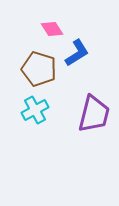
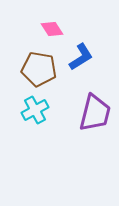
blue L-shape: moved 4 px right, 4 px down
brown pentagon: rotated 8 degrees counterclockwise
purple trapezoid: moved 1 px right, 1 px up
